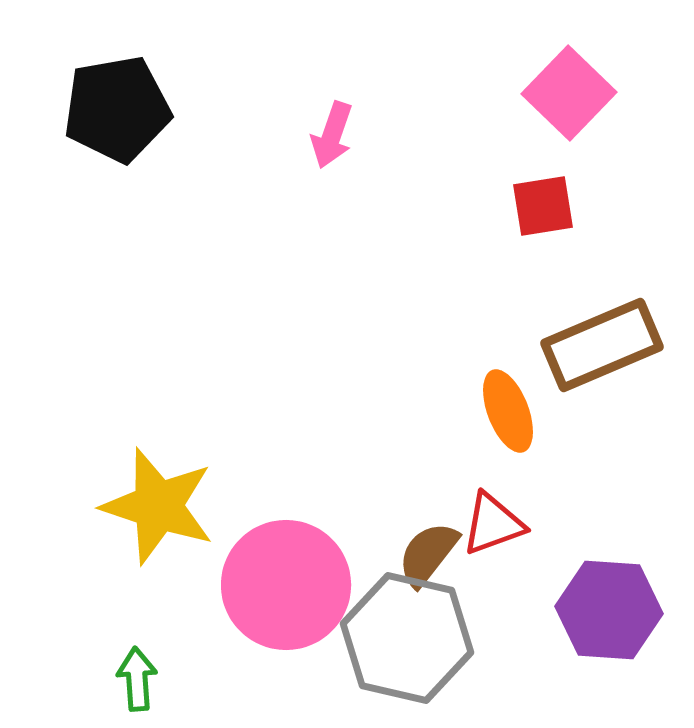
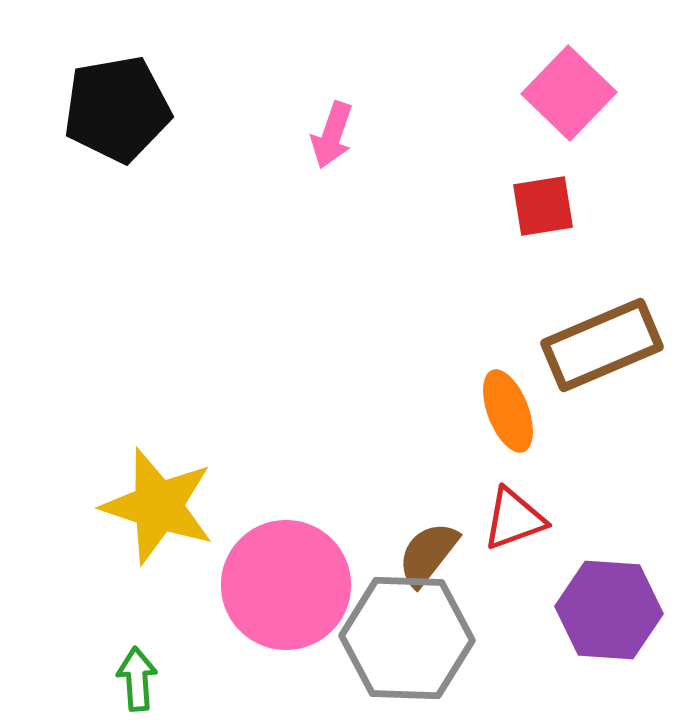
red triangle: moved 21 px right, 5 px up
gray hexagon: rotated 11 degrees counterclockwise
